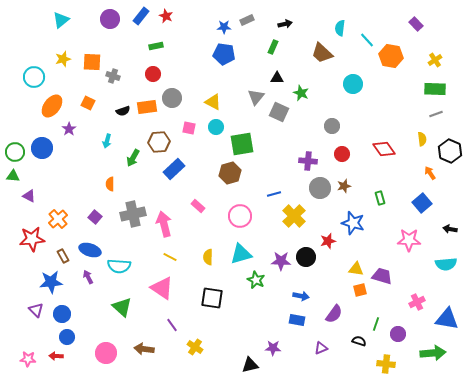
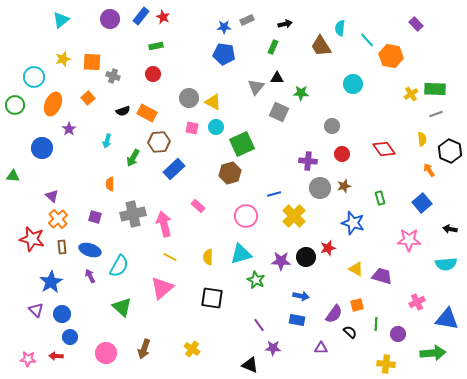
red star at (166, 16): moved 3 px left, 1 px down
brown trapezoid at (322, 53): moved 1 px left, 7 px up; rotated 15 degrees clockwise
yellow cross at (435, 60): moved 24 px left, 34 px down
green star at (301, 93): rotated 21 degrees counterclockwise
gray triangle at (256, 97): moved 10 px up
gray circle at (172, 98): moved 17 px right
orange square at (88, 103): moved 5 px up; rotated 24 degrees clockwise
orange ellipse at (52, 106): moved 1 px right, 2 px up; rotated 15 degrees counterclockwise
orange rectangle at (147, 107): moved 6 px down; rotated 36 degrees clockwise
pink square at (189, 128): moved 3 px right
green square at (242, 144): rotated 15 degrees counterclockwise
green circle at (15, 152): moved 47 px up
orange arrow at (430, 173): moved 1 px left, 3 px up
purple triangle at (29, 196): moved 23 px right; rotated 16 degrees clockwise
pink circle at (240, 216): moved 6 px right
purple square at (95, 217): rotated 24 degrees counterclockwise
red star at (32, 239): rotated 20 degrees clockwise
red star at (328, 241): moved 7 px down
brown rectangle at (63, 256): moved 1 px left, 9 px up; rotated 24 degrees clockwise
cyan semicircle at (119, 266): rotated 65 degrees counterclockwise
yellow triangle at (356, 269): rotated 21 degrees clockwise
purple arrow at (88, 277): moved 2 px right, 1 px up
blue star at (51, 282): rotated 25 degrees counterclockwise
pink triangle at (162, 288): rotated 45 degrees clockwise
orange square at (360, 290): moved 3 px left, 15 px down
green line at (376, 324): rotated 16 degrees counterclockwise
purple line at (172, 325): moved 87 px right
blue circle at (67, 337): moved 3 px right
black semicircle at (359, 341): moved 9 px left, 9 px up; rotated 24 degrees clockwise
yellow cross at (195, 347): moved 3 px left, 2 px down
purple triangle at (321, 348): rotated 24 degrees clockwise
brown arrow at (144, 349): rotated 78 degrees counterclockwise
black triangle at (250, 365): rotated 36 degrees clockwise
